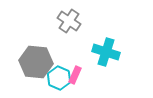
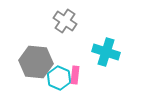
gray cross: moved 4 px left
pink rectangle: rotated 18 degrees counterclockwise
